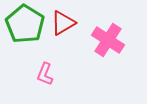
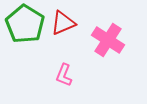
red triangle: rotated 8 degrees clockwise
pink L-shape: moved 19 px right, 1 px down
